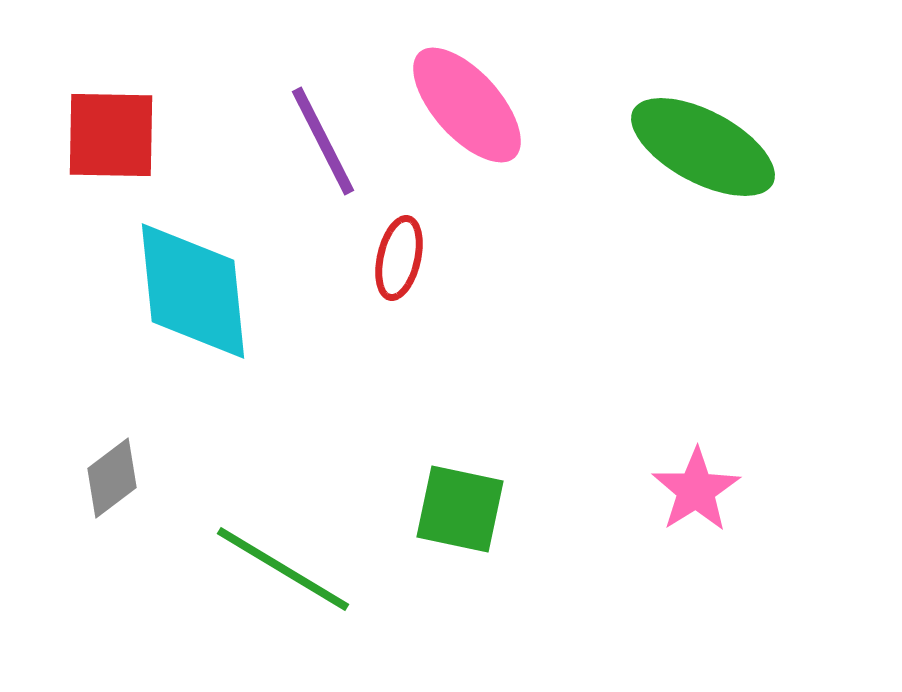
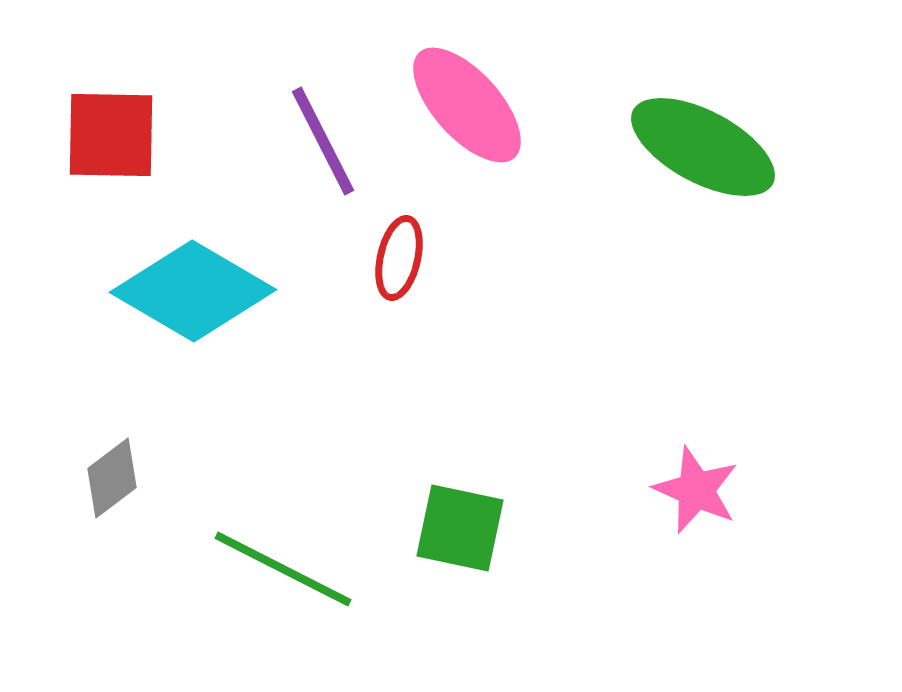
cyan diamond: rotated 54 degrees counterclockwise
pink star: rotated 16 degrees counterclockwise
green square: moved 19 px down
green line: rotated 4 degrees counterclockwise
